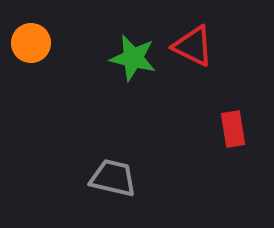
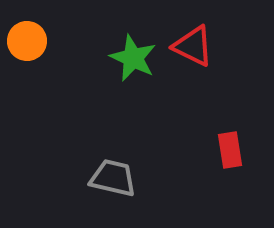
orange circle: moved 4 px left, 2 px up
green star: rotated 12 degrees clockwise
red rectangle: moved 3 px left, 21 px down
